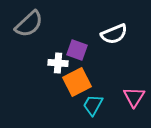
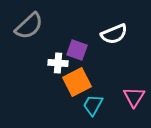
gray semicircle: moved 2 px down
